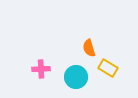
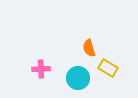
cyan circle: moved 2 px right, 1 px down
